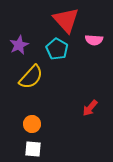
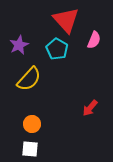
pink semicircle: rotated 72 degrees counterclockwise
yellow semicircle: moved 2 px left, 2 px down
white square: moved 3 px left
